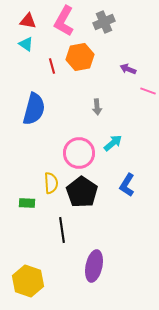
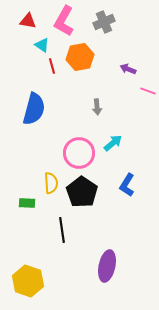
cyan triangle: moved 16 px right, 1 px down
purple ellipse: moved 13 px right
